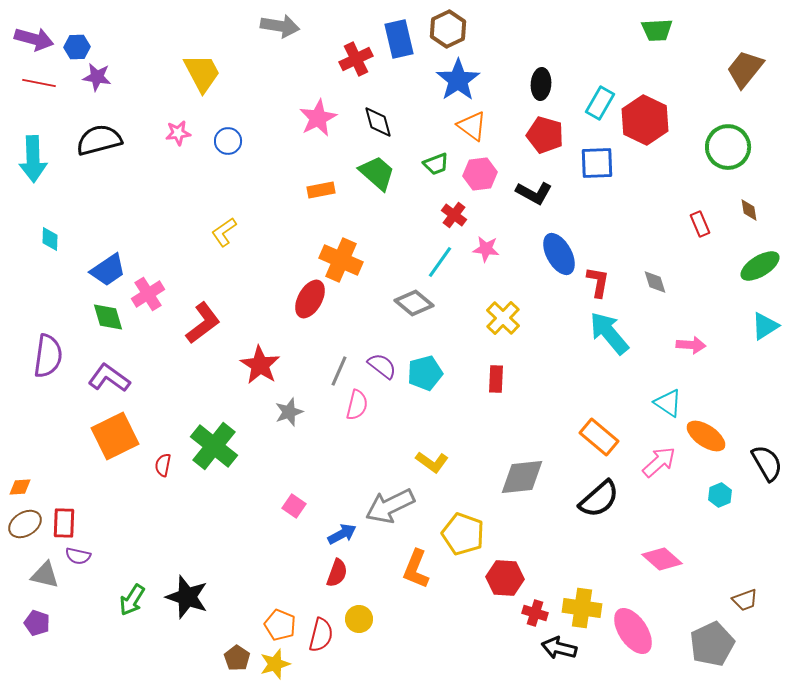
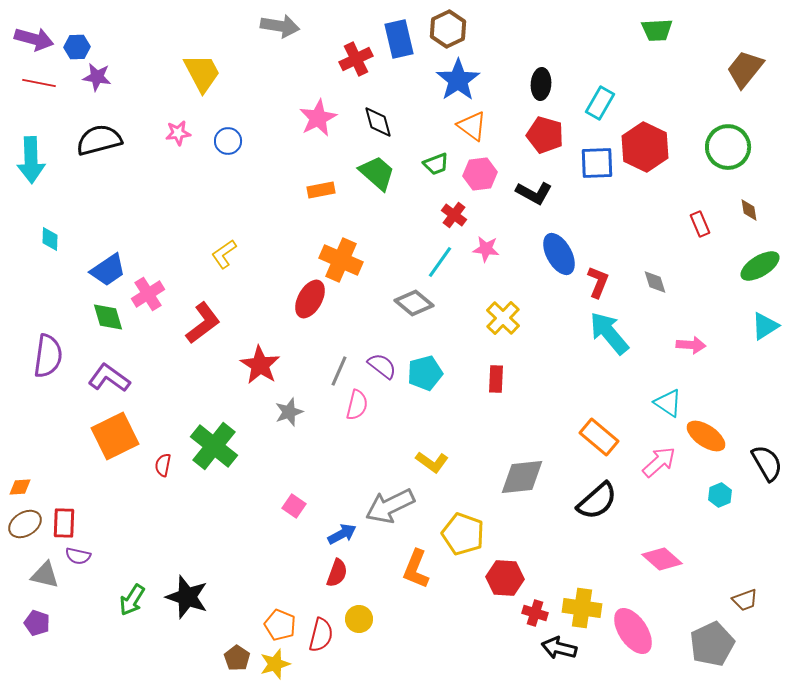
red hexagon at (645, 120): moved 27 px down
cyan arrow at (33, 159): moved 2 px left, 1 px down
yellow L-shape at (224, 232): moved 22 px down
red L-shape at (598, 282): rotated 12 degrees clockwise
black semicircle at (599, 499): moved 2 px left, 2 px down
